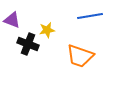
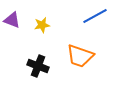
blue line: moved 5 px right; rotated 20 degrees counterclockwise
yellow star: moved 5 px left, 5 px up
black cross: moved 10 px right, 22 px down
